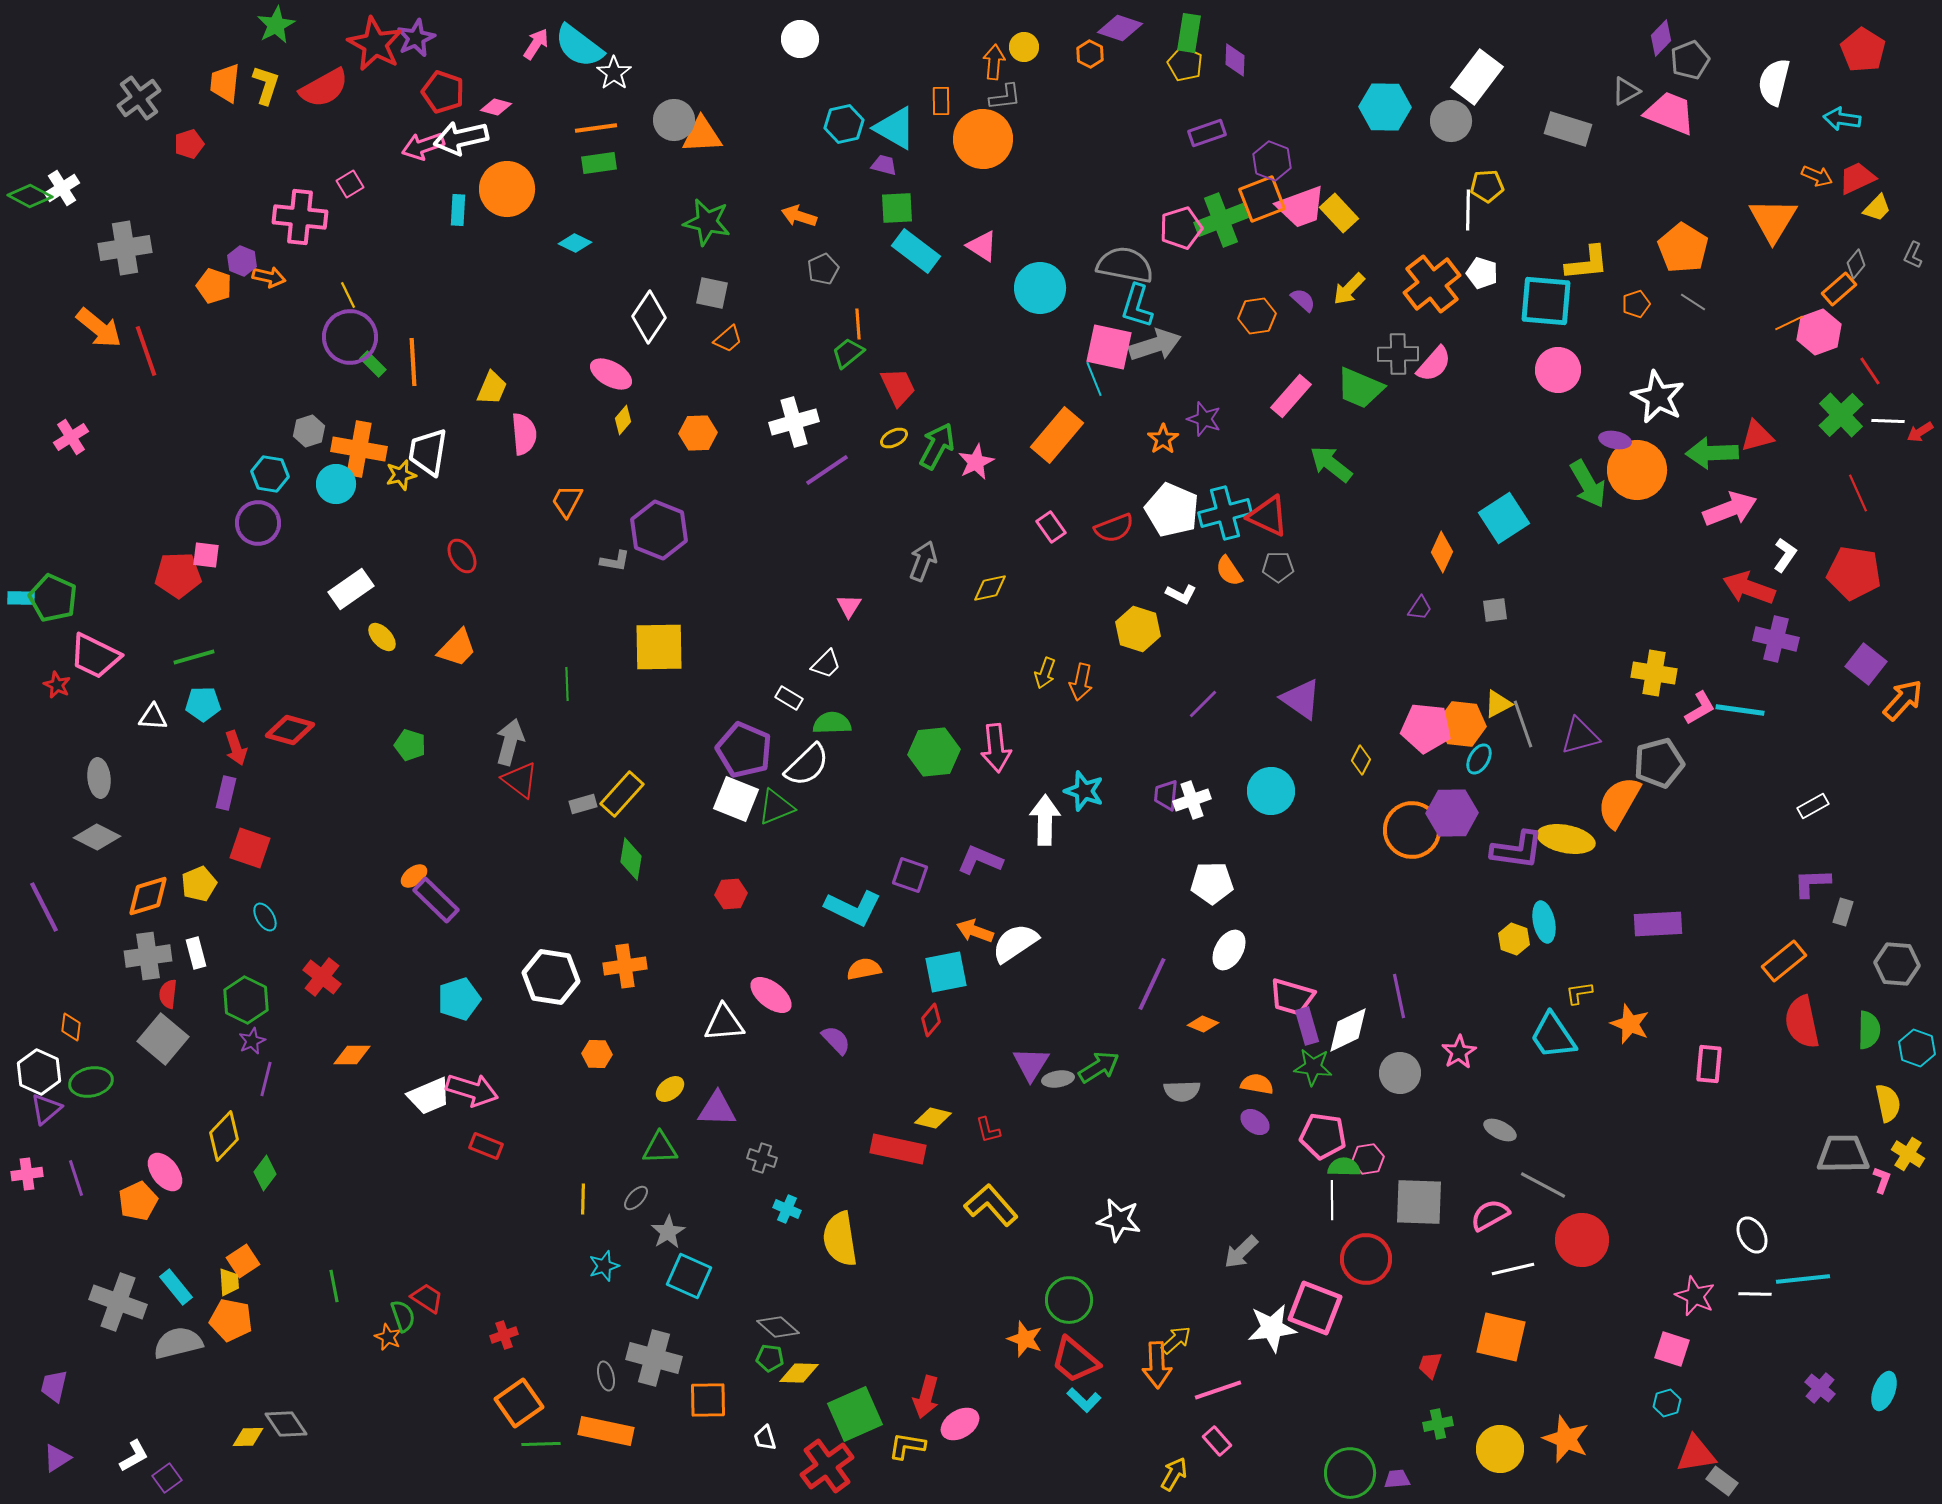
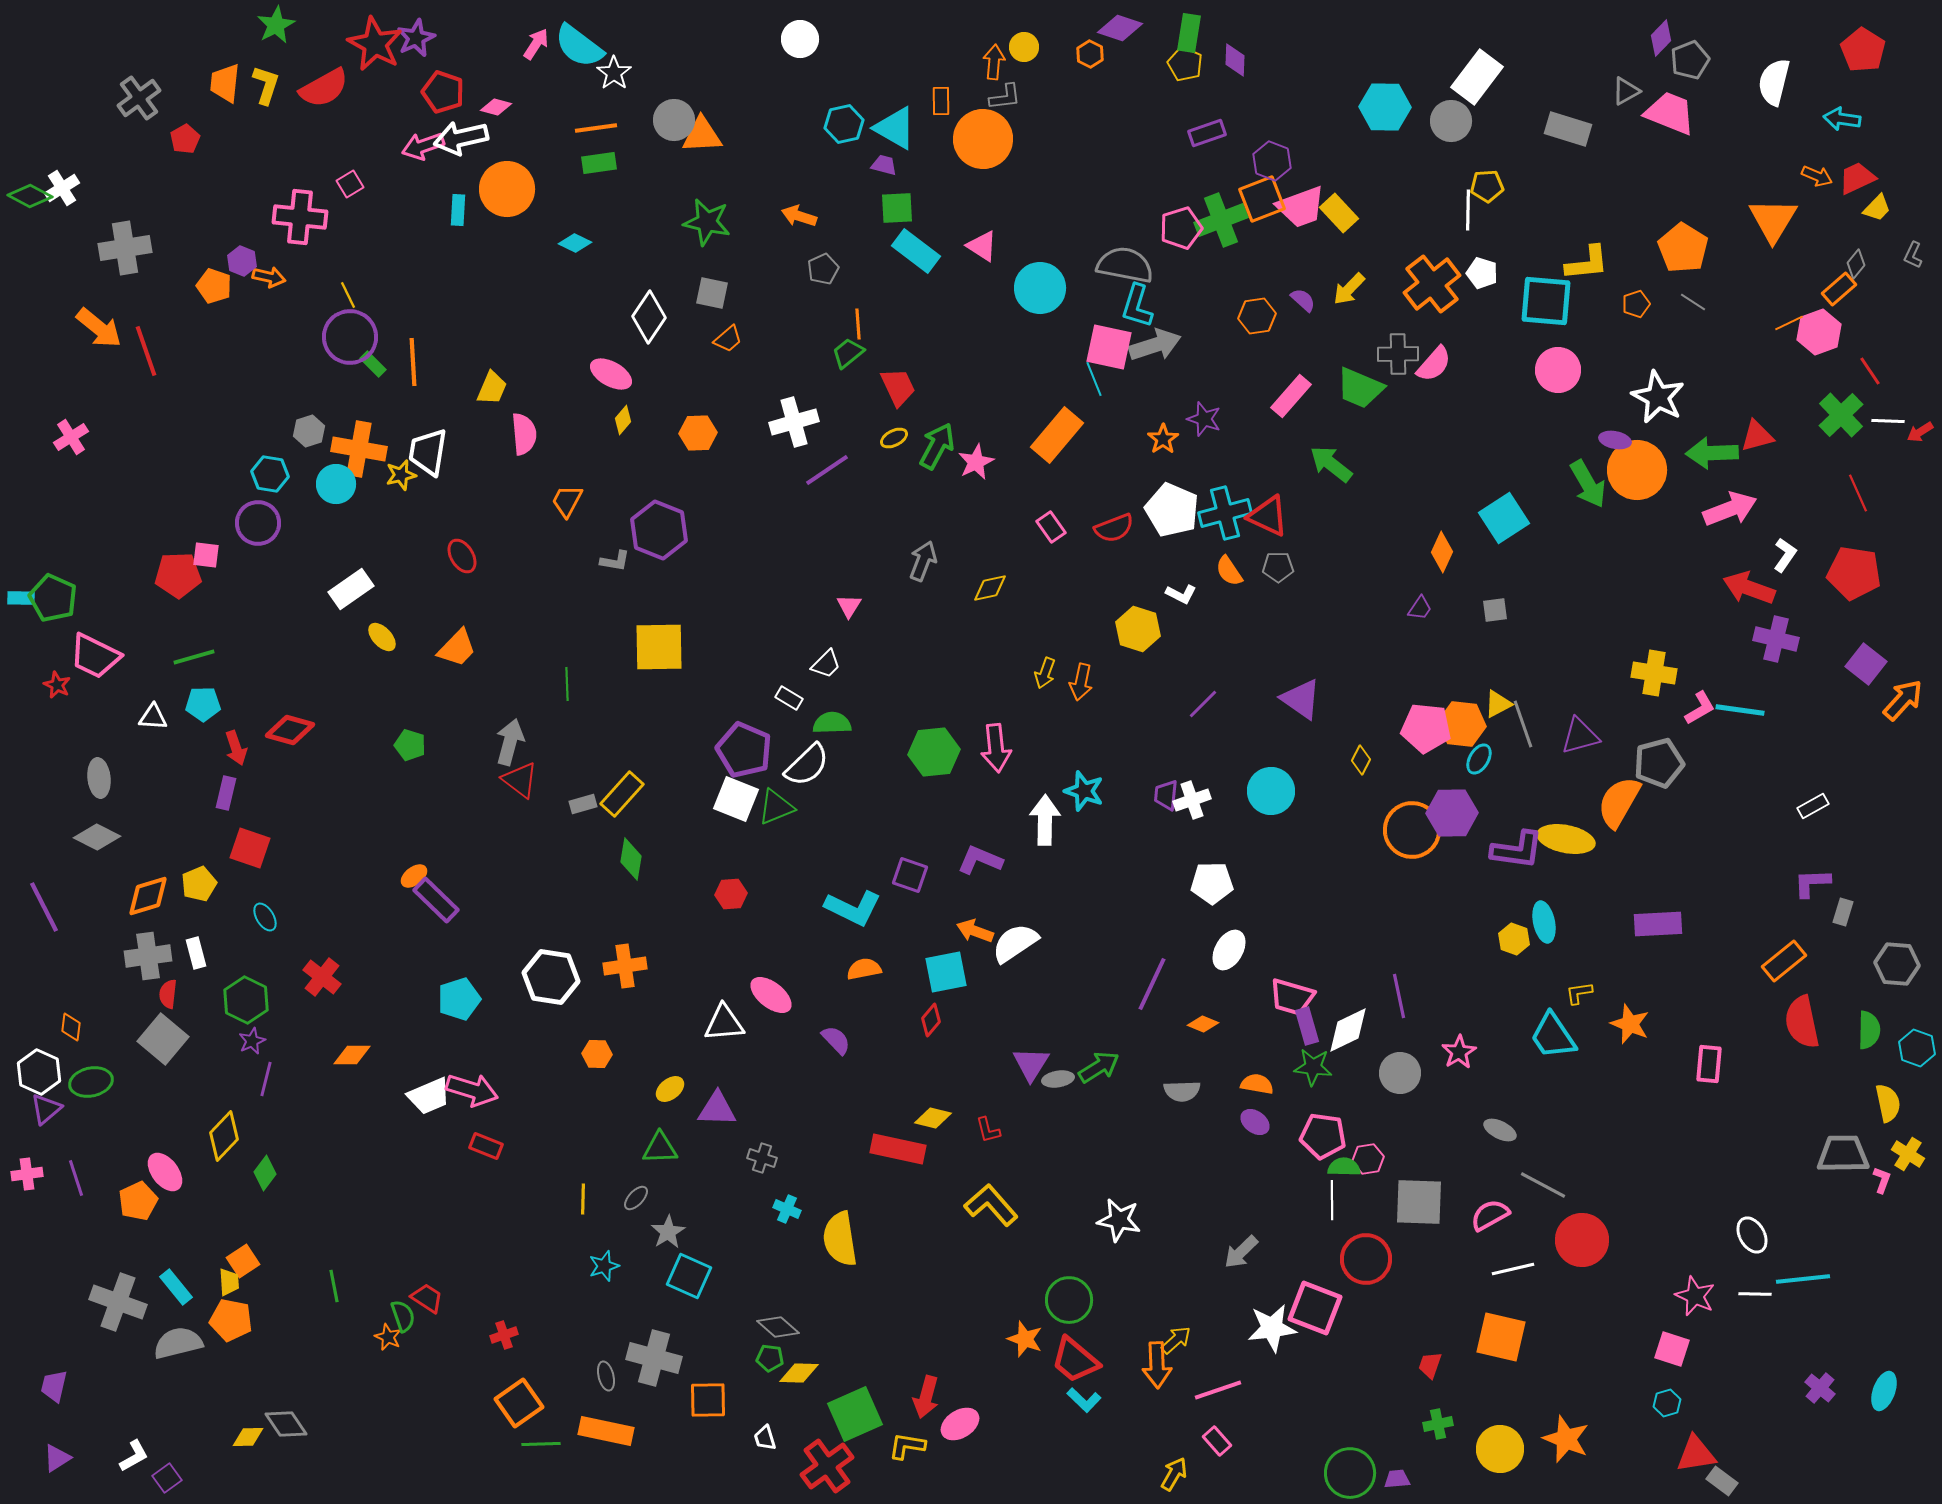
red pentagon at (189, 144): moved 4 px left, 5 px up; rotated 12 degrees counterclockwise
